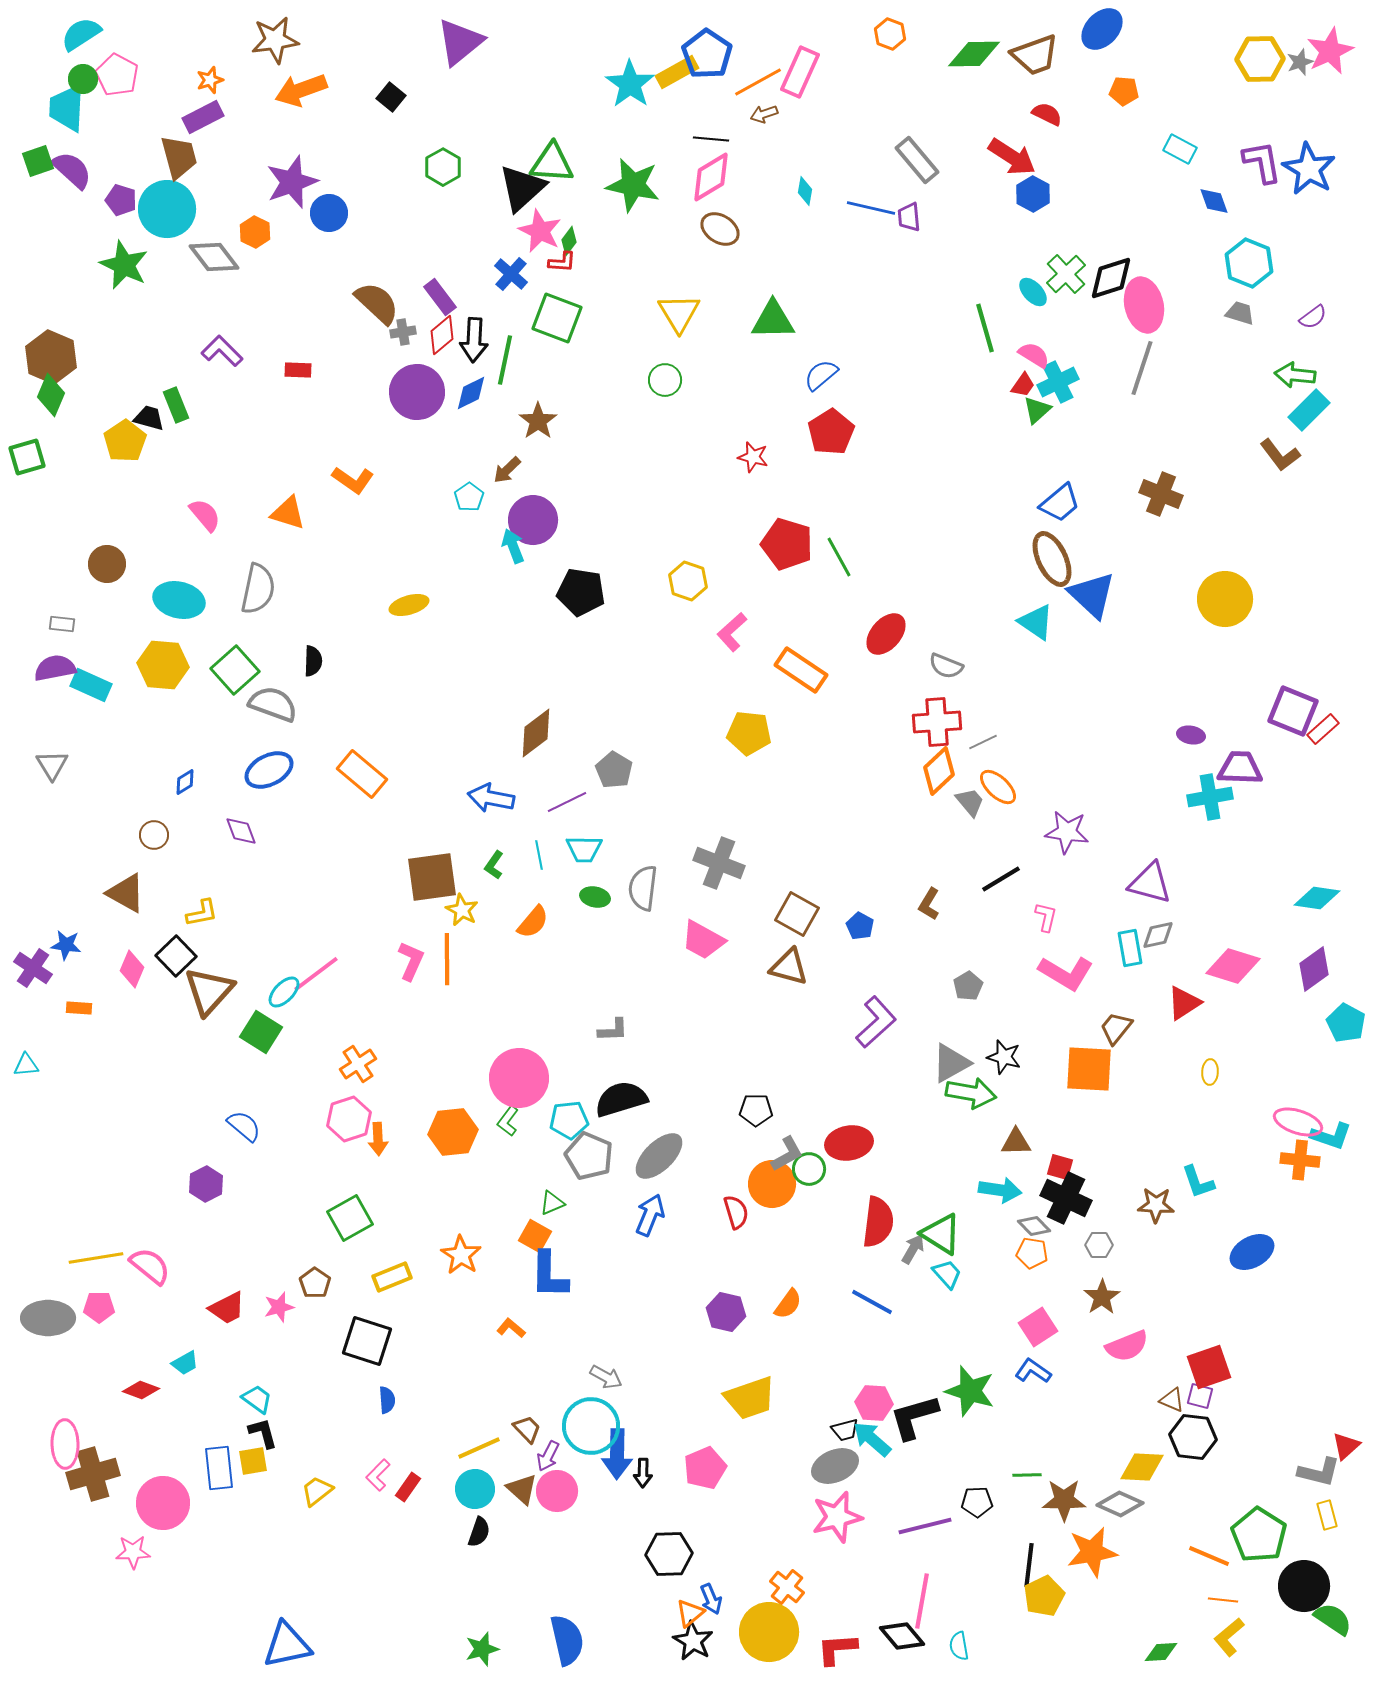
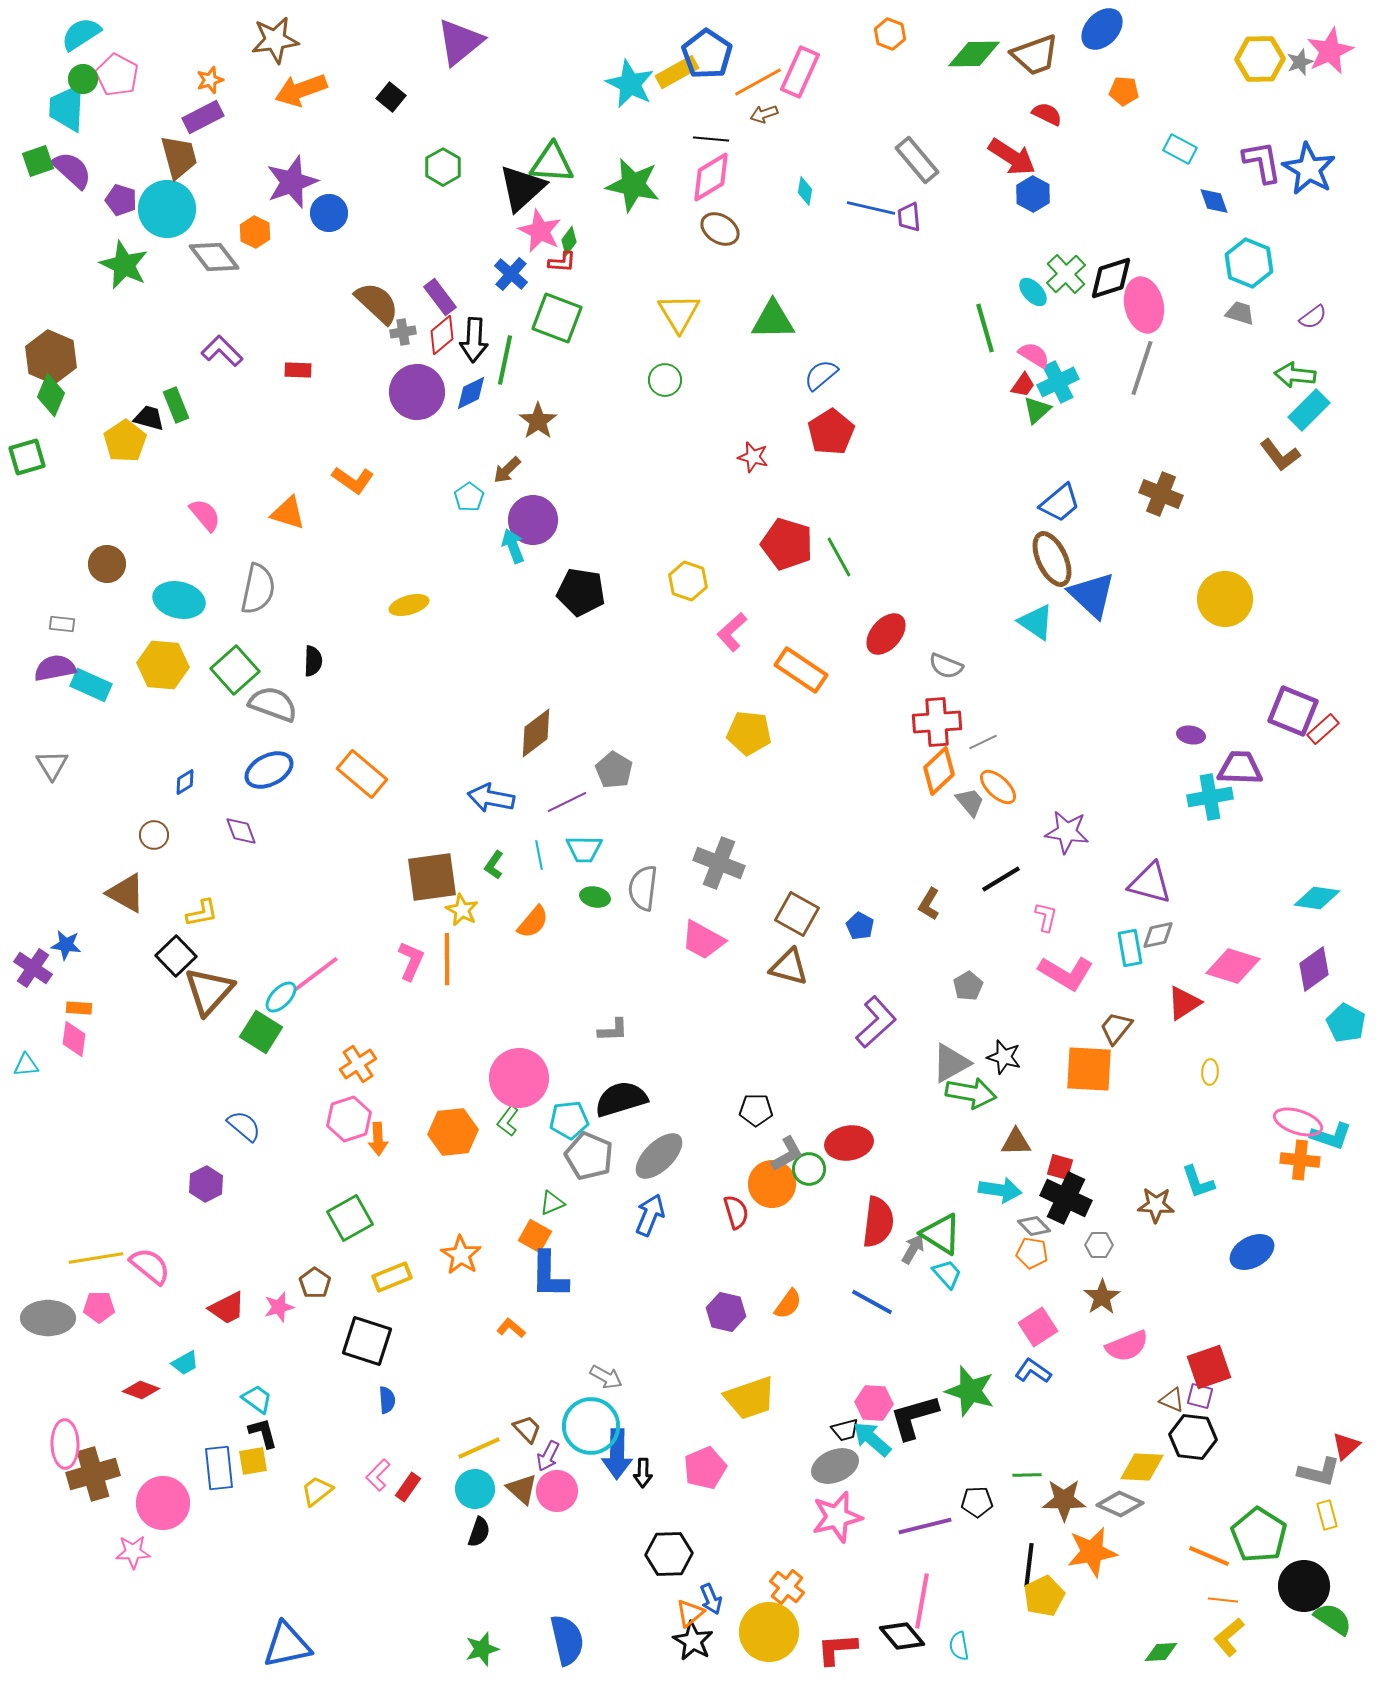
cyan star at (630, 84): rotated 9 degrees counterclockwise
pink diamond at (132, 969): moved 58 px left, 70 px down; rotated 15 degrees counterclockwise
cyan ellipse at (284, 992): moved 3 px left, 5 px down
